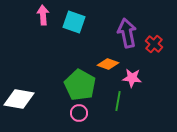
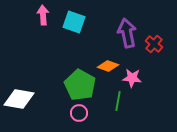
orange diamond: moved 2 px down
